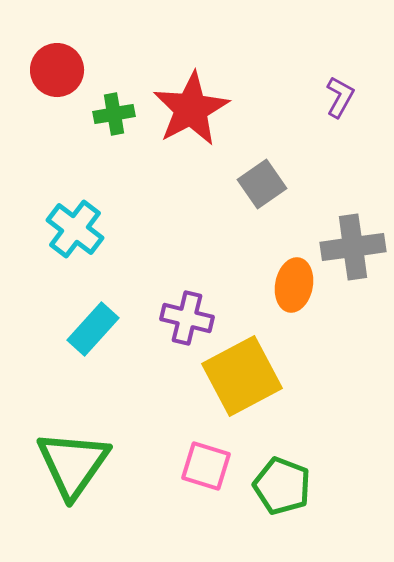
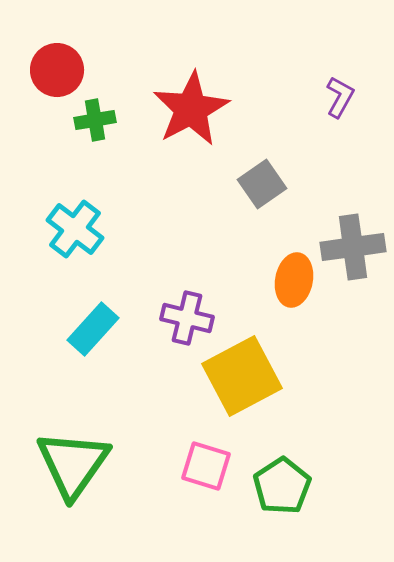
green cross: moved 19 px left, 6 px down
orange ellipse: moved 5 px up
green pentagon: rotated 18 degrees clockwise
